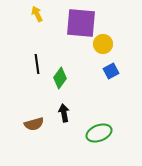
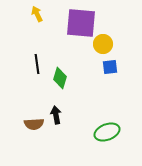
blue square: moved 1 px left, 4 px up; rotated 21 degrees clockwise
green diamond: rotated 20 degrees counterclockwise
black arrow: moved 8 px left, 2 px down
brown semicircle: rotated 12 degrees clockwise
green ellipse: moved 8 px right, 1 px up
